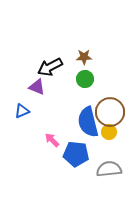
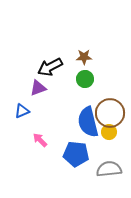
purple triangle: moved 1 px right, 1 px down; rotated 42 degrees counterclockwise
brown circle: moved 1 px down
pink arrow: moved 12 px left
